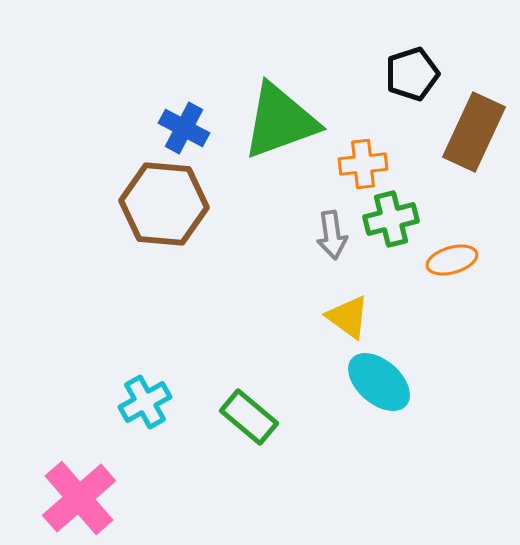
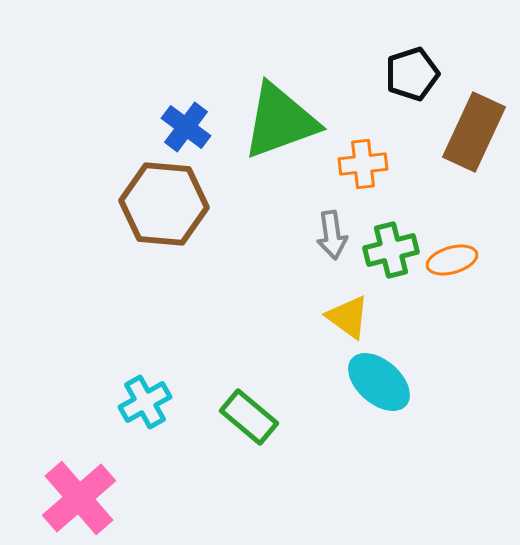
blue cross: moved 2 px right, 1 px up; rotated 9 degrees clockwise
green cross: moved 31 px down
